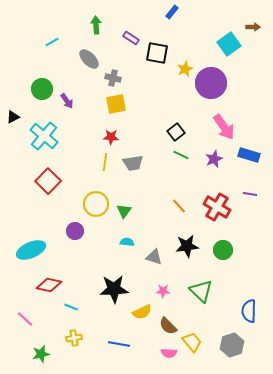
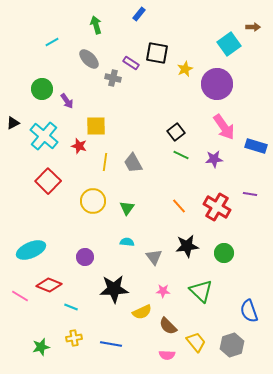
blue rectangle at (172, 12): moved 33 px left, 2 px down
green arrow at (96, 25): rotated 12 degrees counterclockwise
purple rectangle at (131, 38): moved 25 px down
purple circle at (211, 83): moved 6 px right, 1 px down
yellow square at (116, 104): moved 20 px left, 22 px down; rotated 10 degrees clockwise
black triangle at (13, 117): moved 6 px down
red star at (111, 137): moved 32 px left, 9 px down; rotated 14 degrees clockwise
blue rectangle at (249, 155): moved 7 px right, 9 px up
purple star at (214, 159): rotated 18 degrees clockwise
gray trapezoid at (133, 163): rotated 70 degrees clockwise
yellow circle at (96, 204): moved 3 px left, 3 px up
green triangle at (124, 211): moved 3 px right, 3 px up
purple circle at (75, 231): moved 10 px right, 26 px down
green circle at (223, 250): moved 1 px right, 3 px down
gray triangle at (154, 257): rotated 36 degrees clockwise
red diamond at (49, 285): rotated 10 degrees clockwise
blue semicircle at (249, 311): rotated 20 degrees counterclockwise
pink line at (25, 319): moved 5 px left, 23 px up; rotated 12 degrees counterclockwise
yellow trapezoid at (192, 342): moved 4 px right
blue line at (119, 344): moved 8 px left
pink semicircle at (169, 353): moved 2 px left, 2 px down
green star at (41, 354): moved 7 px up
